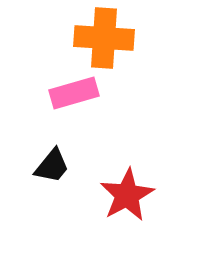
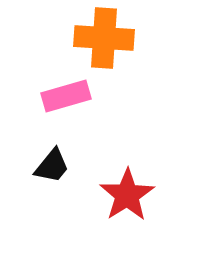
pink rectangle: moved 8 px left, 3 px down
red star: rotated 4 degrees counterclockwise
